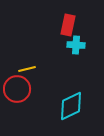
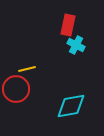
cyan cross: rotated 24 degrees clockwise
red circle: moved 1 px left
cyan diamond: rotated 16 degrees clockwise
